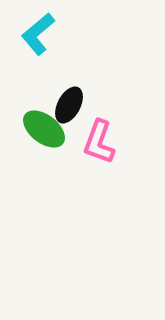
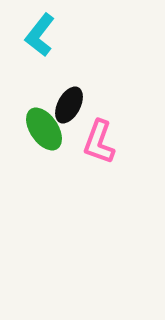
cyan L-shape: moved 2 px right, 1 px down; rotated 12 degrees counterclockwise
green ellipse: rotated 18 degrees clockwise
